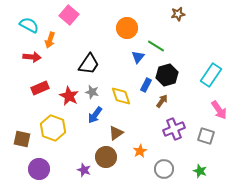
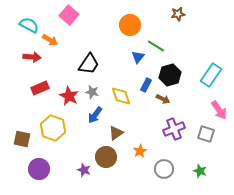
orange circle: moved 3 px right, 3 px up
orange arrow: rotated 77 degrees counterclockwise
black hexagon: moved 3 px right
brown arrow: moved 1 px right, 2 px up; rotated 80 degrees clockwise
gray square: moved 2 px up
